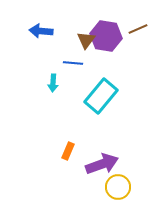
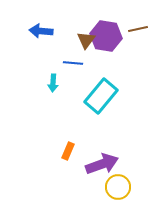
brown line: rotated 12 degrees clockwise
